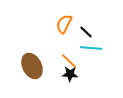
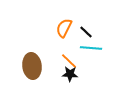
orange semicircle: moved 4 px down
brown ellipse: rotated 20 degrees clockwise
